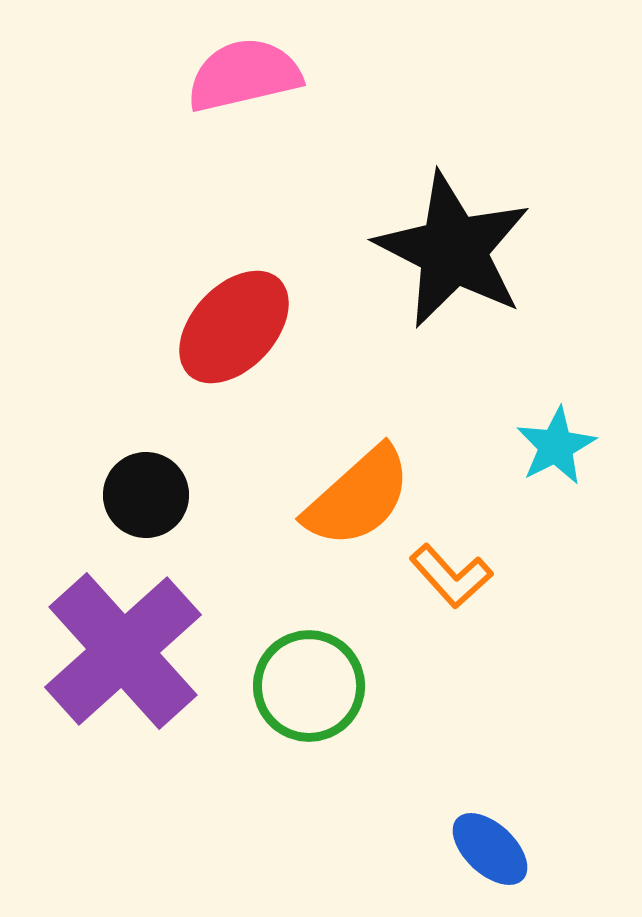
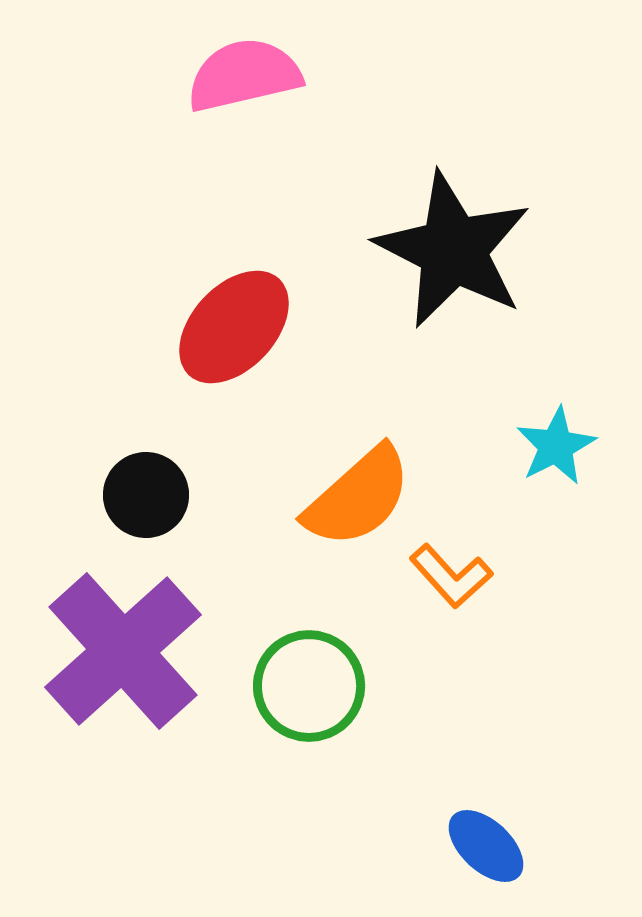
blue ellipse: moved 4 px left, 3 px up
